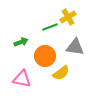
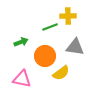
yellow cross: moved 1 px up; rotated 28 degrees clockwise
